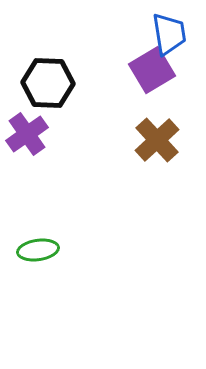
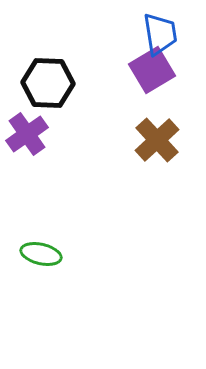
blue trapezoid: moved 9 px left
green ellipse: moved 3 px right, 4 px down; rotated 21 degrees clockwise
